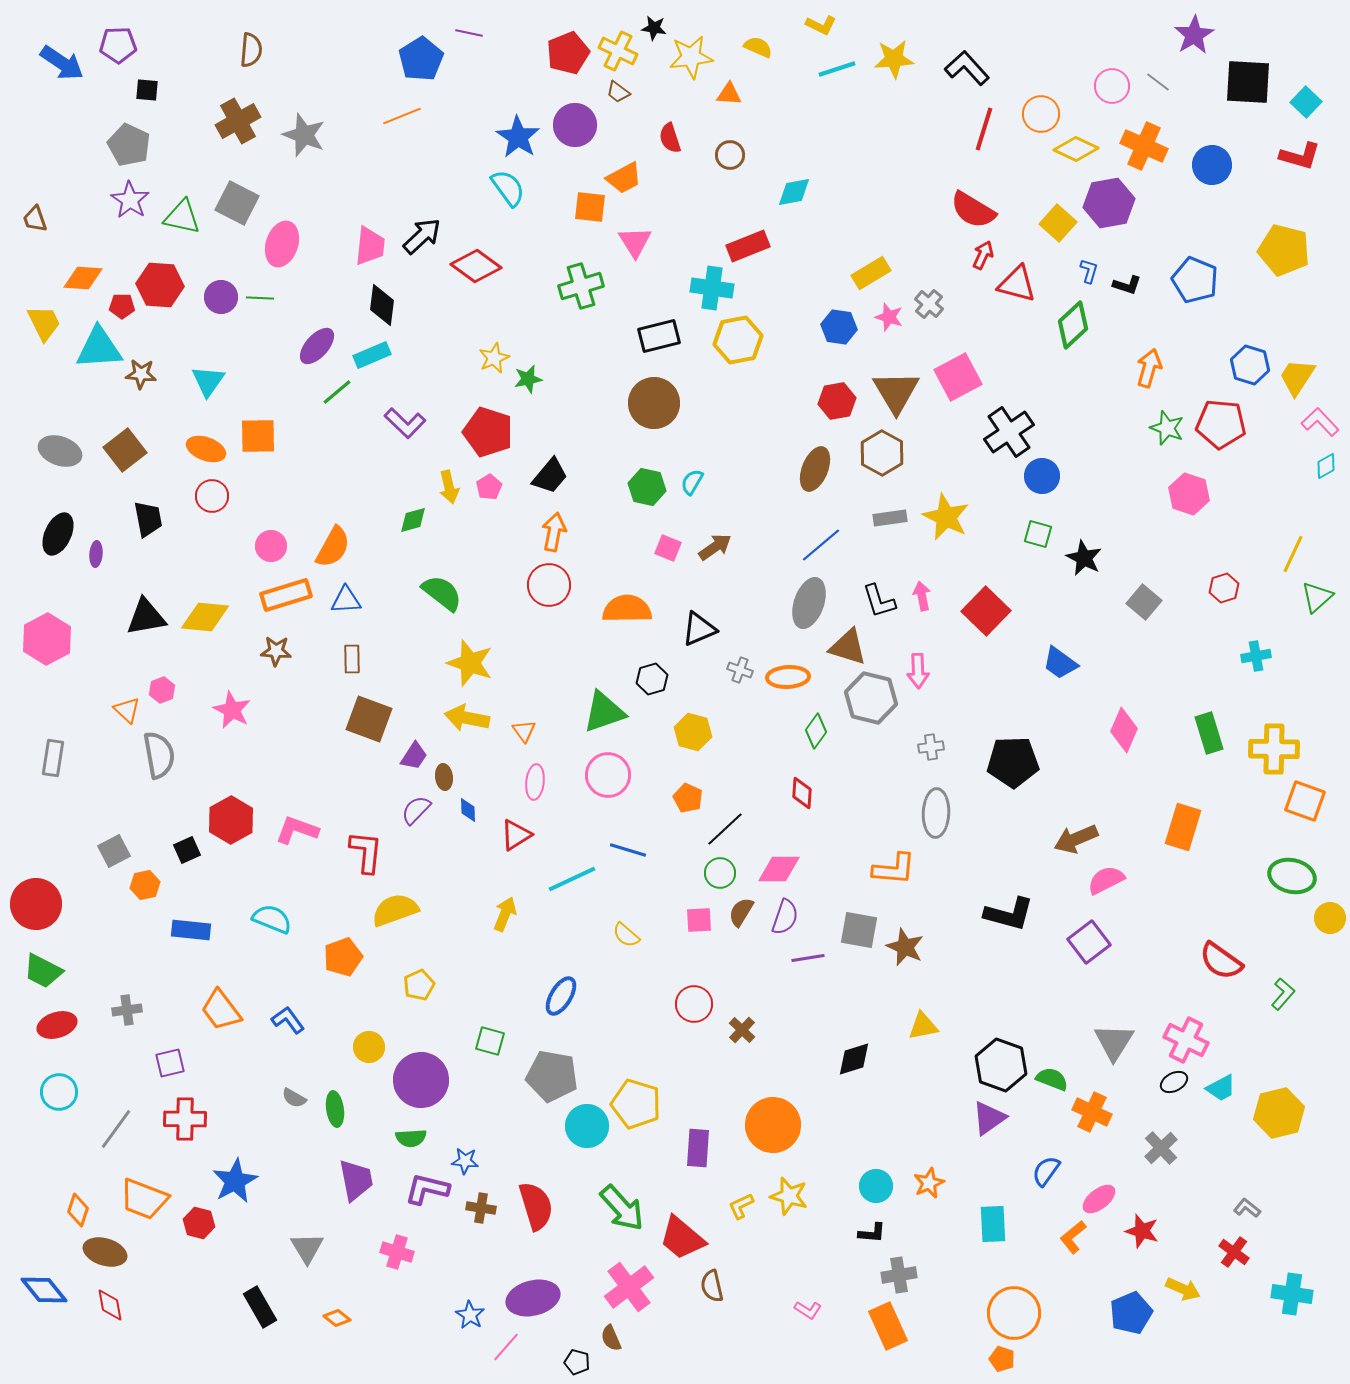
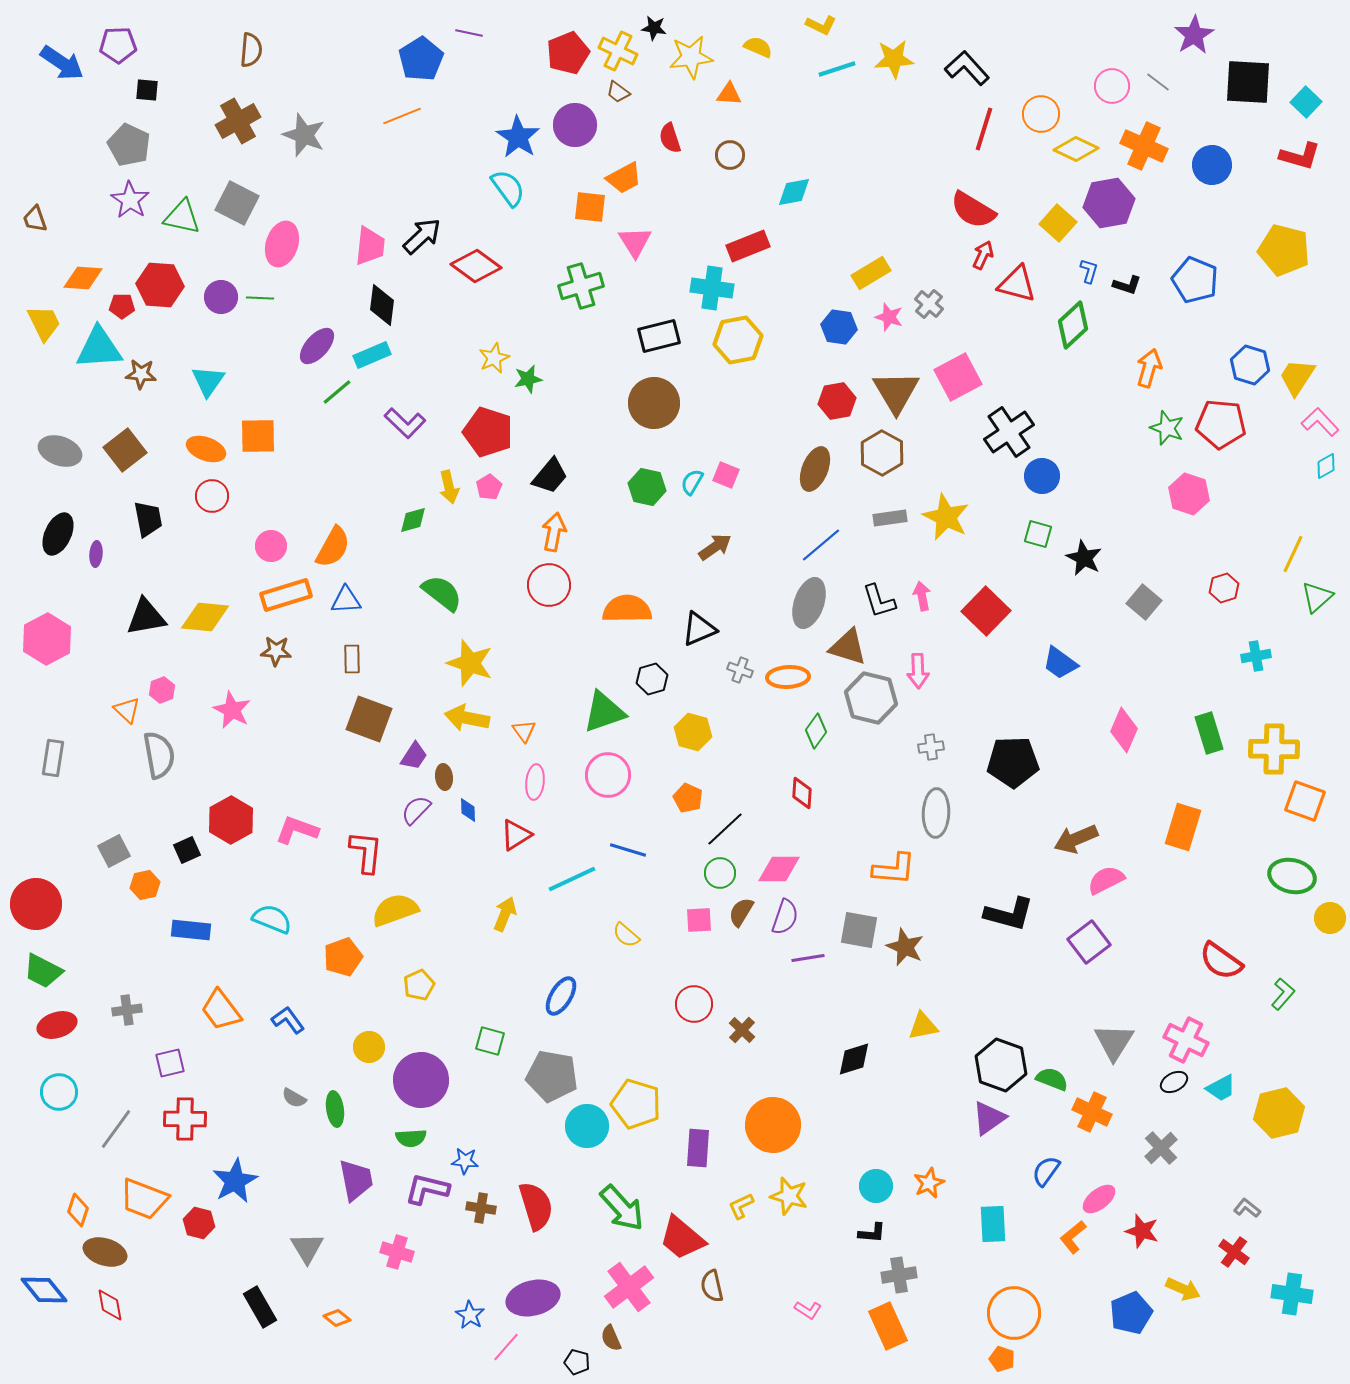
pink square at (668, 548): moved 58 px right, 73 px up
